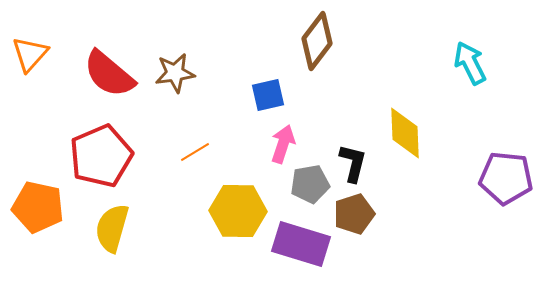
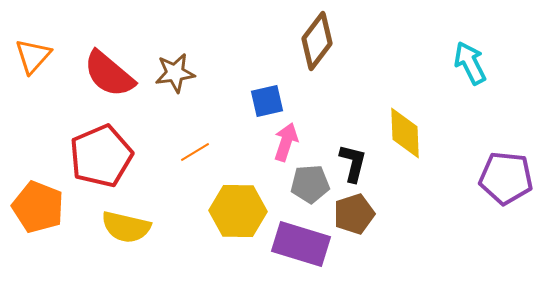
orange triangle: moved 3 px right, 2 px down
blue square: moved 1 px left, 6 px down
pink arrow: moved 3 px right, 2 px up
gray pentagon: rotated 6 degrees clockwise
orange pentagon: rotated 9 degrees clockwise
yellow semicircle: moved 14 px right, 1 px up; rotated 93 degrees counterclockwise
